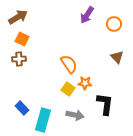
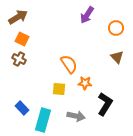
orange circle: moved 2 px right, 4 px down
brown cross: rotated 32 degrees clockwise
yellow square: moved 9 px left; rotated 32 degrees counterclockwise
black L-shape: rotated 25 degrees clockwise
gray arrow: moved 1 px right, 1 px down
